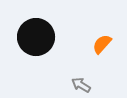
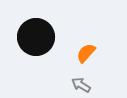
orange semicircle: moved 16 px left, 9 px down
